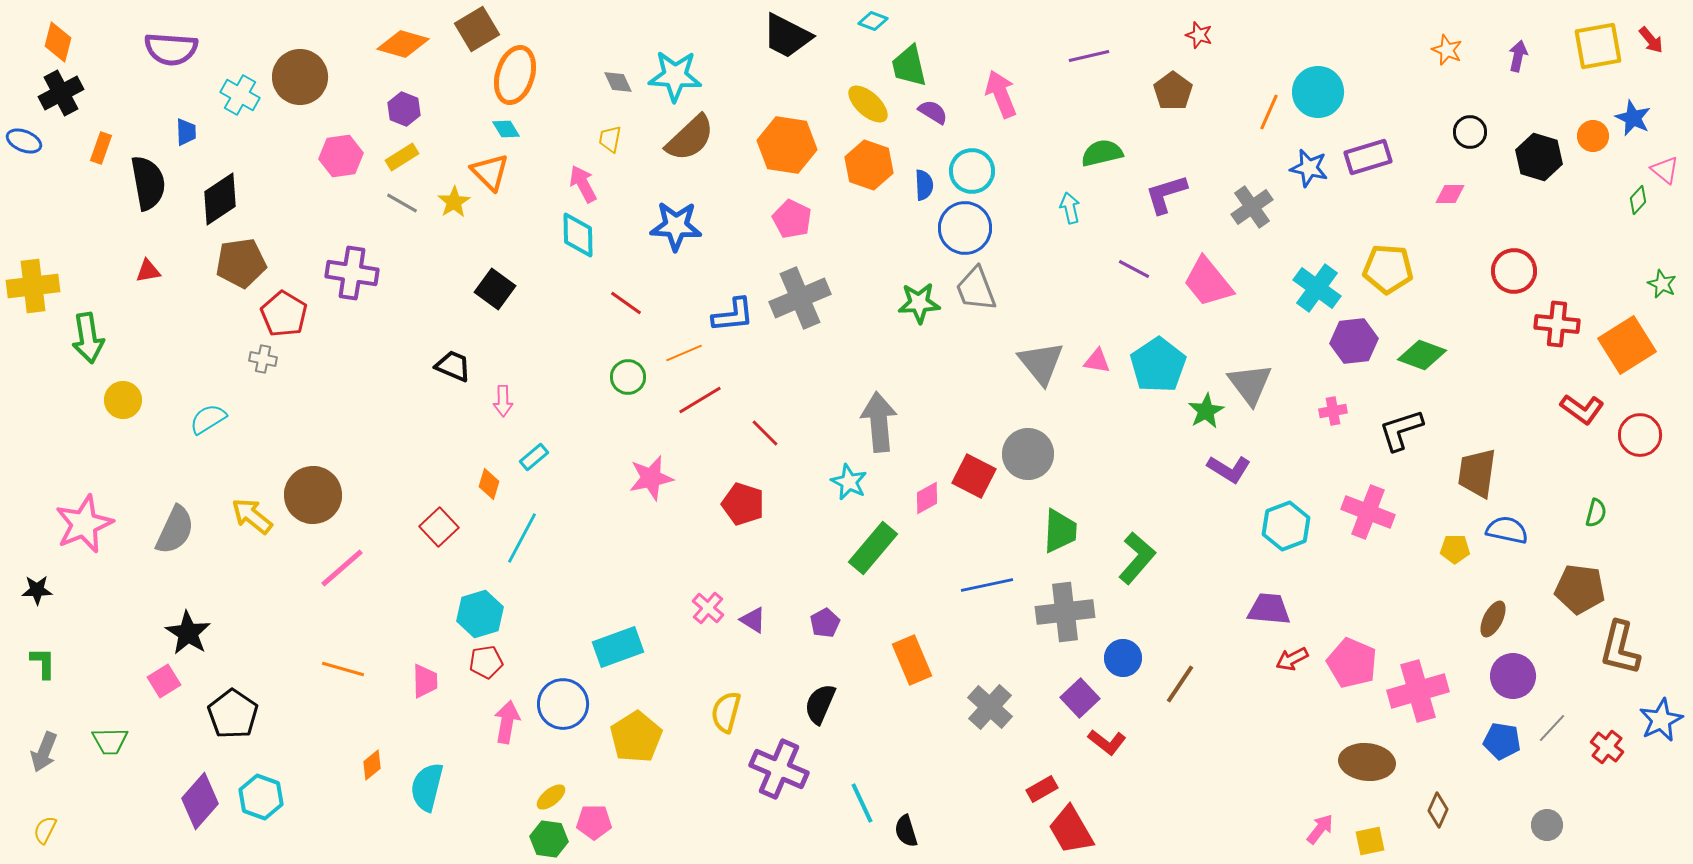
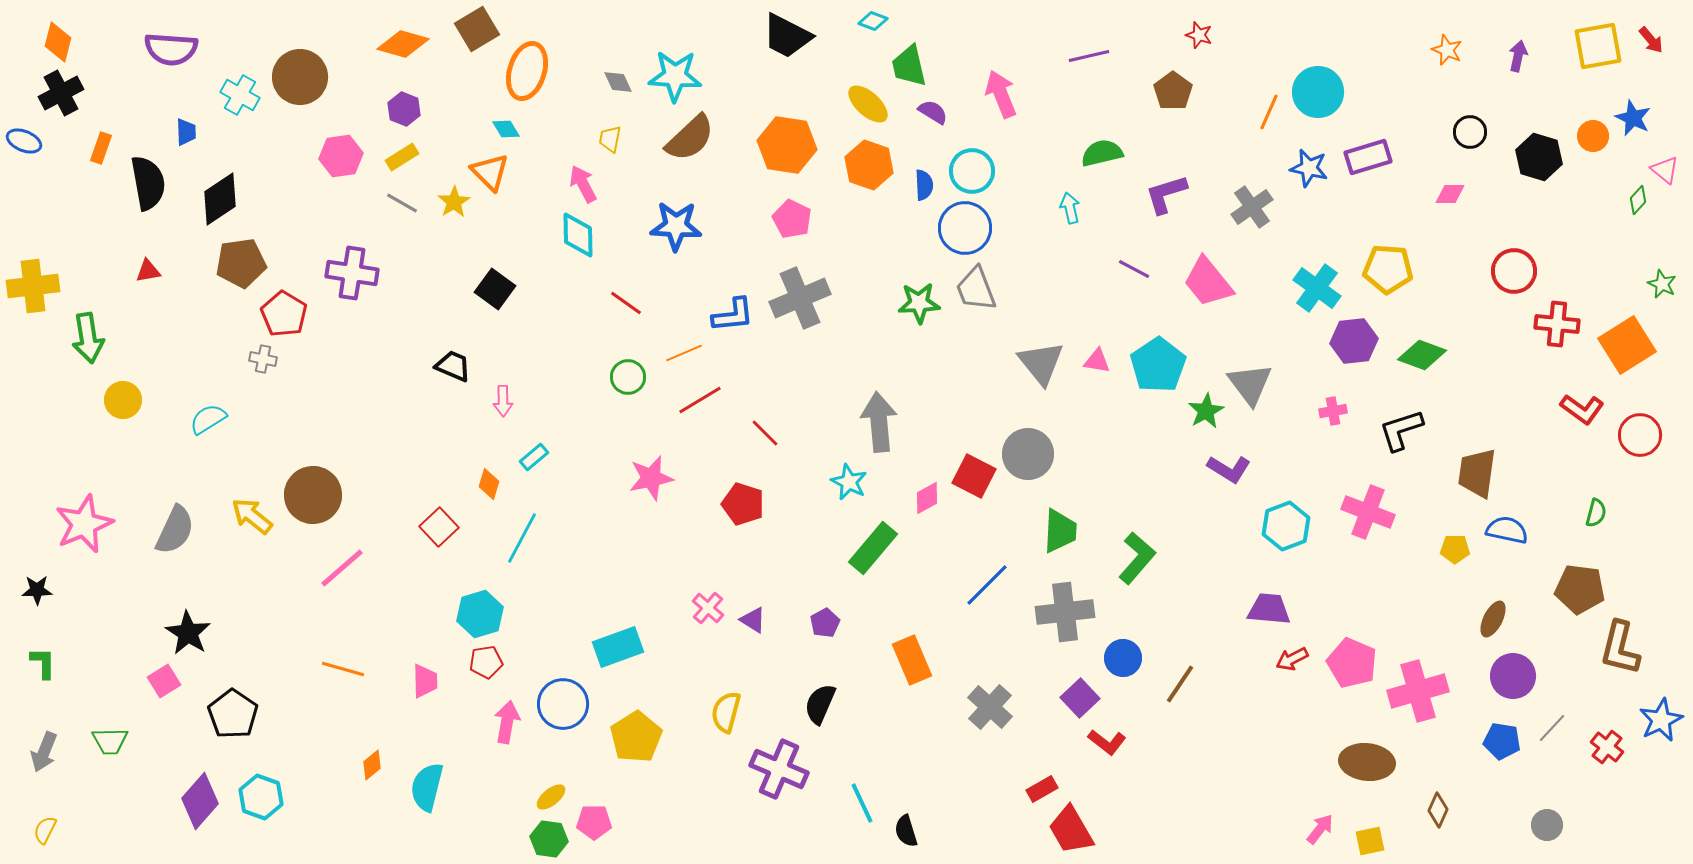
orange ellipse at (515, 75): moved 12 px right, 4 px up
blue line at (987, 585): rotated 33 degrees counterclockwise
